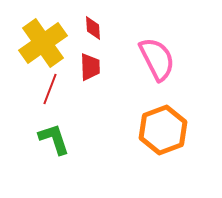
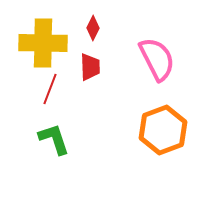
red diamond: rotated 30 degrees clockwise
yellow cross: rotated 36 degrees clockwise
